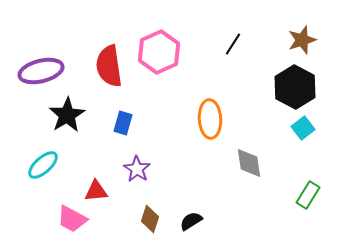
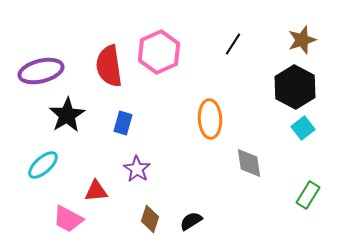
pink trapezoid: moved 4 px left
